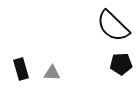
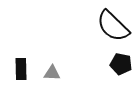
black pentagon: rotated 15 degrees clockwise
black rectangle: rotated 15 degrees clockwise
